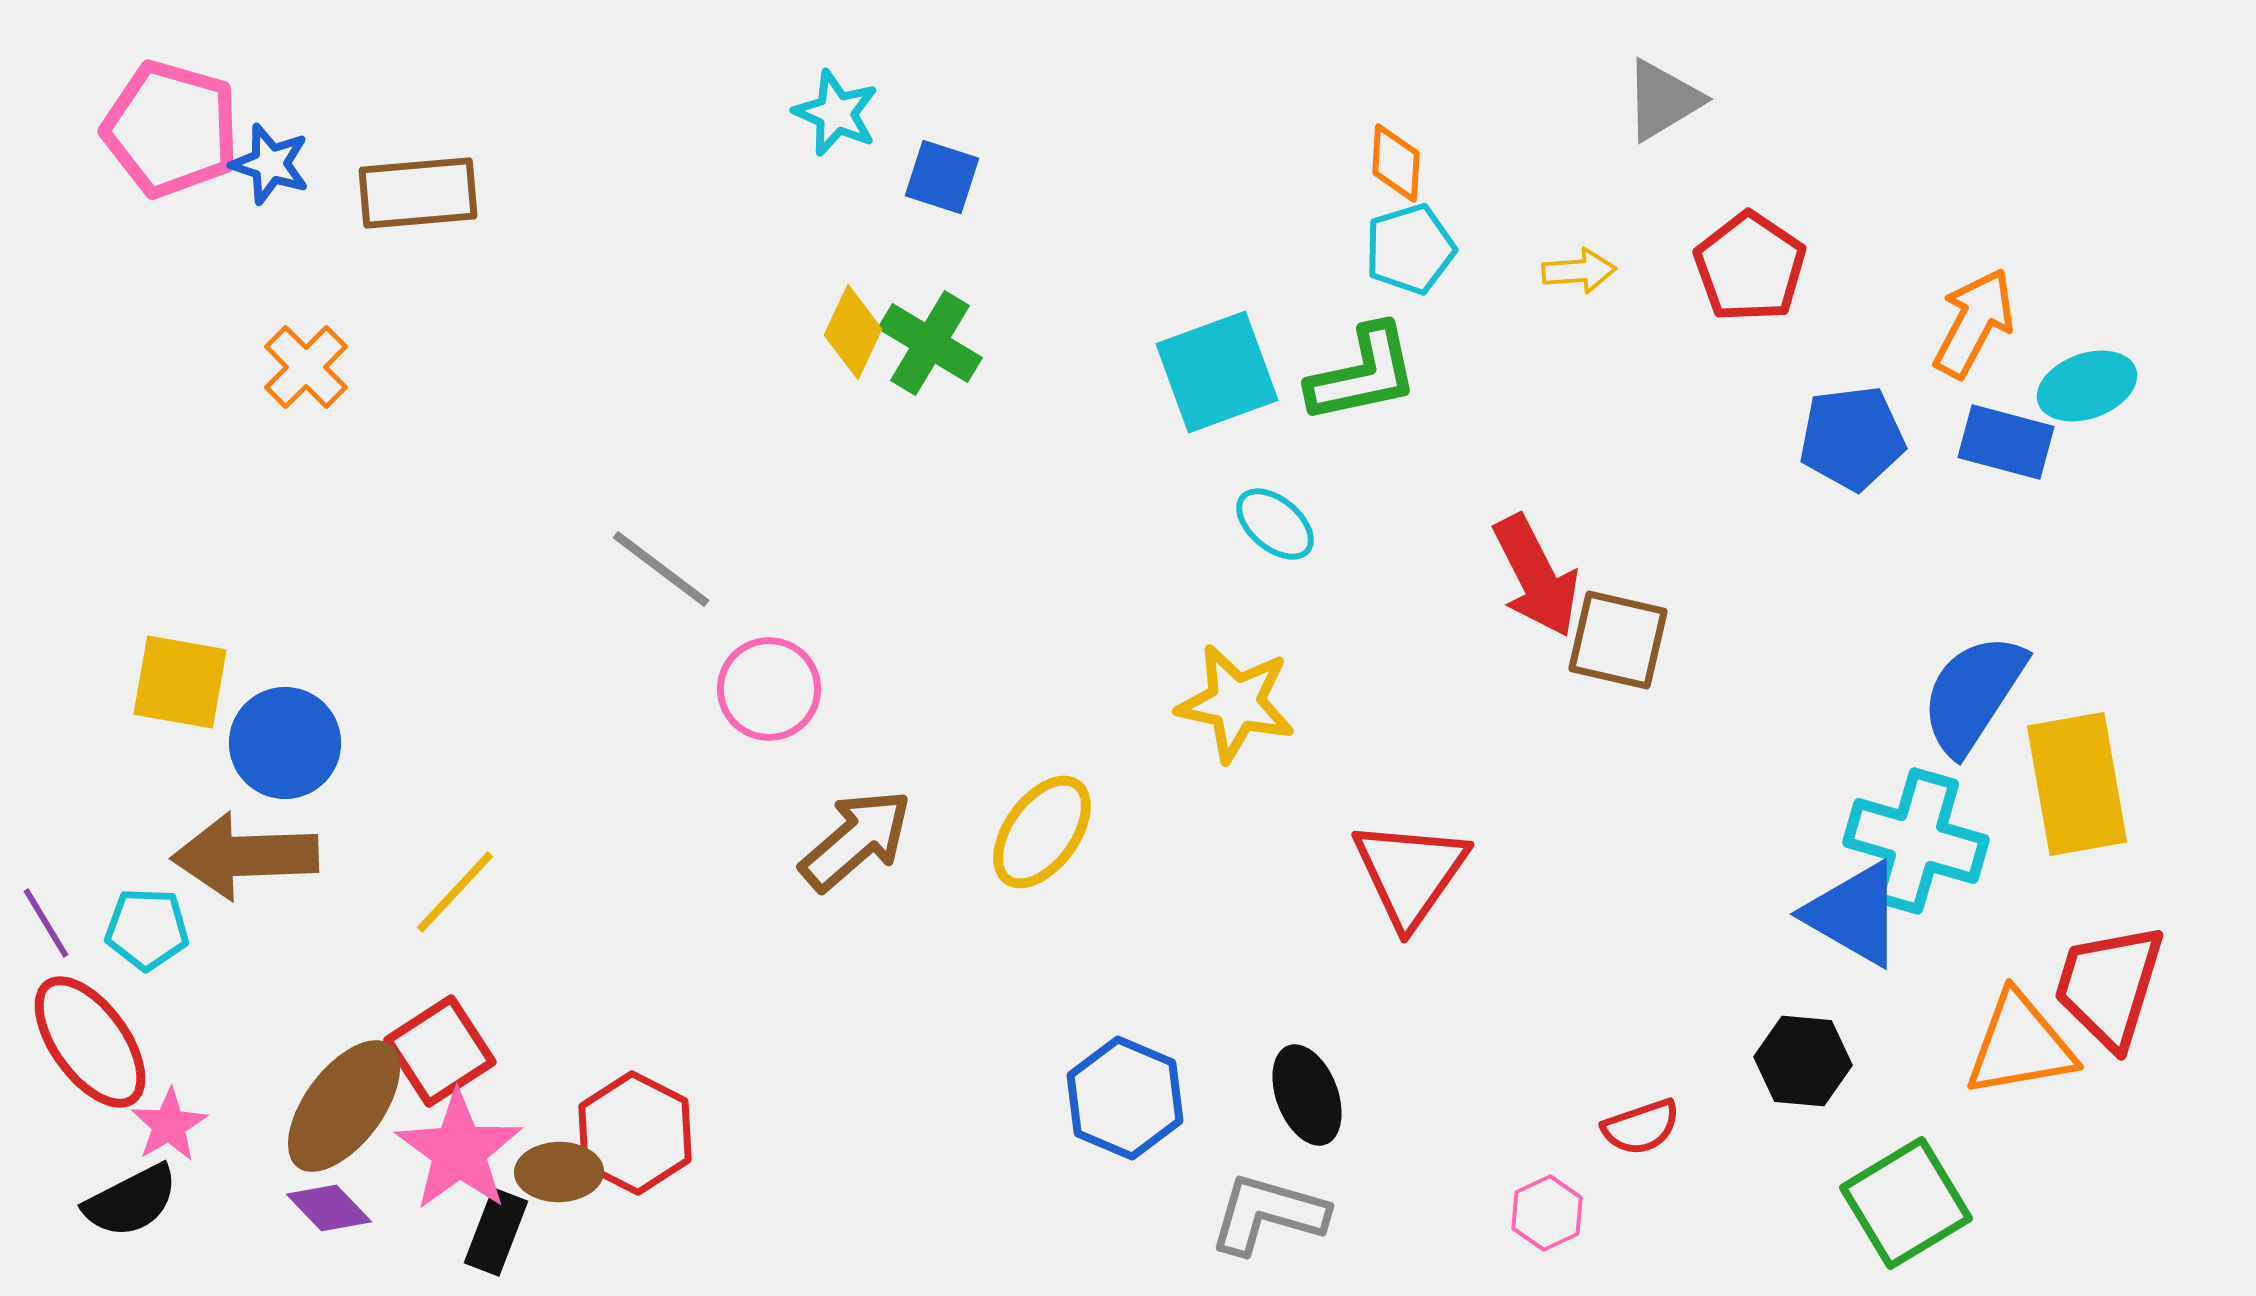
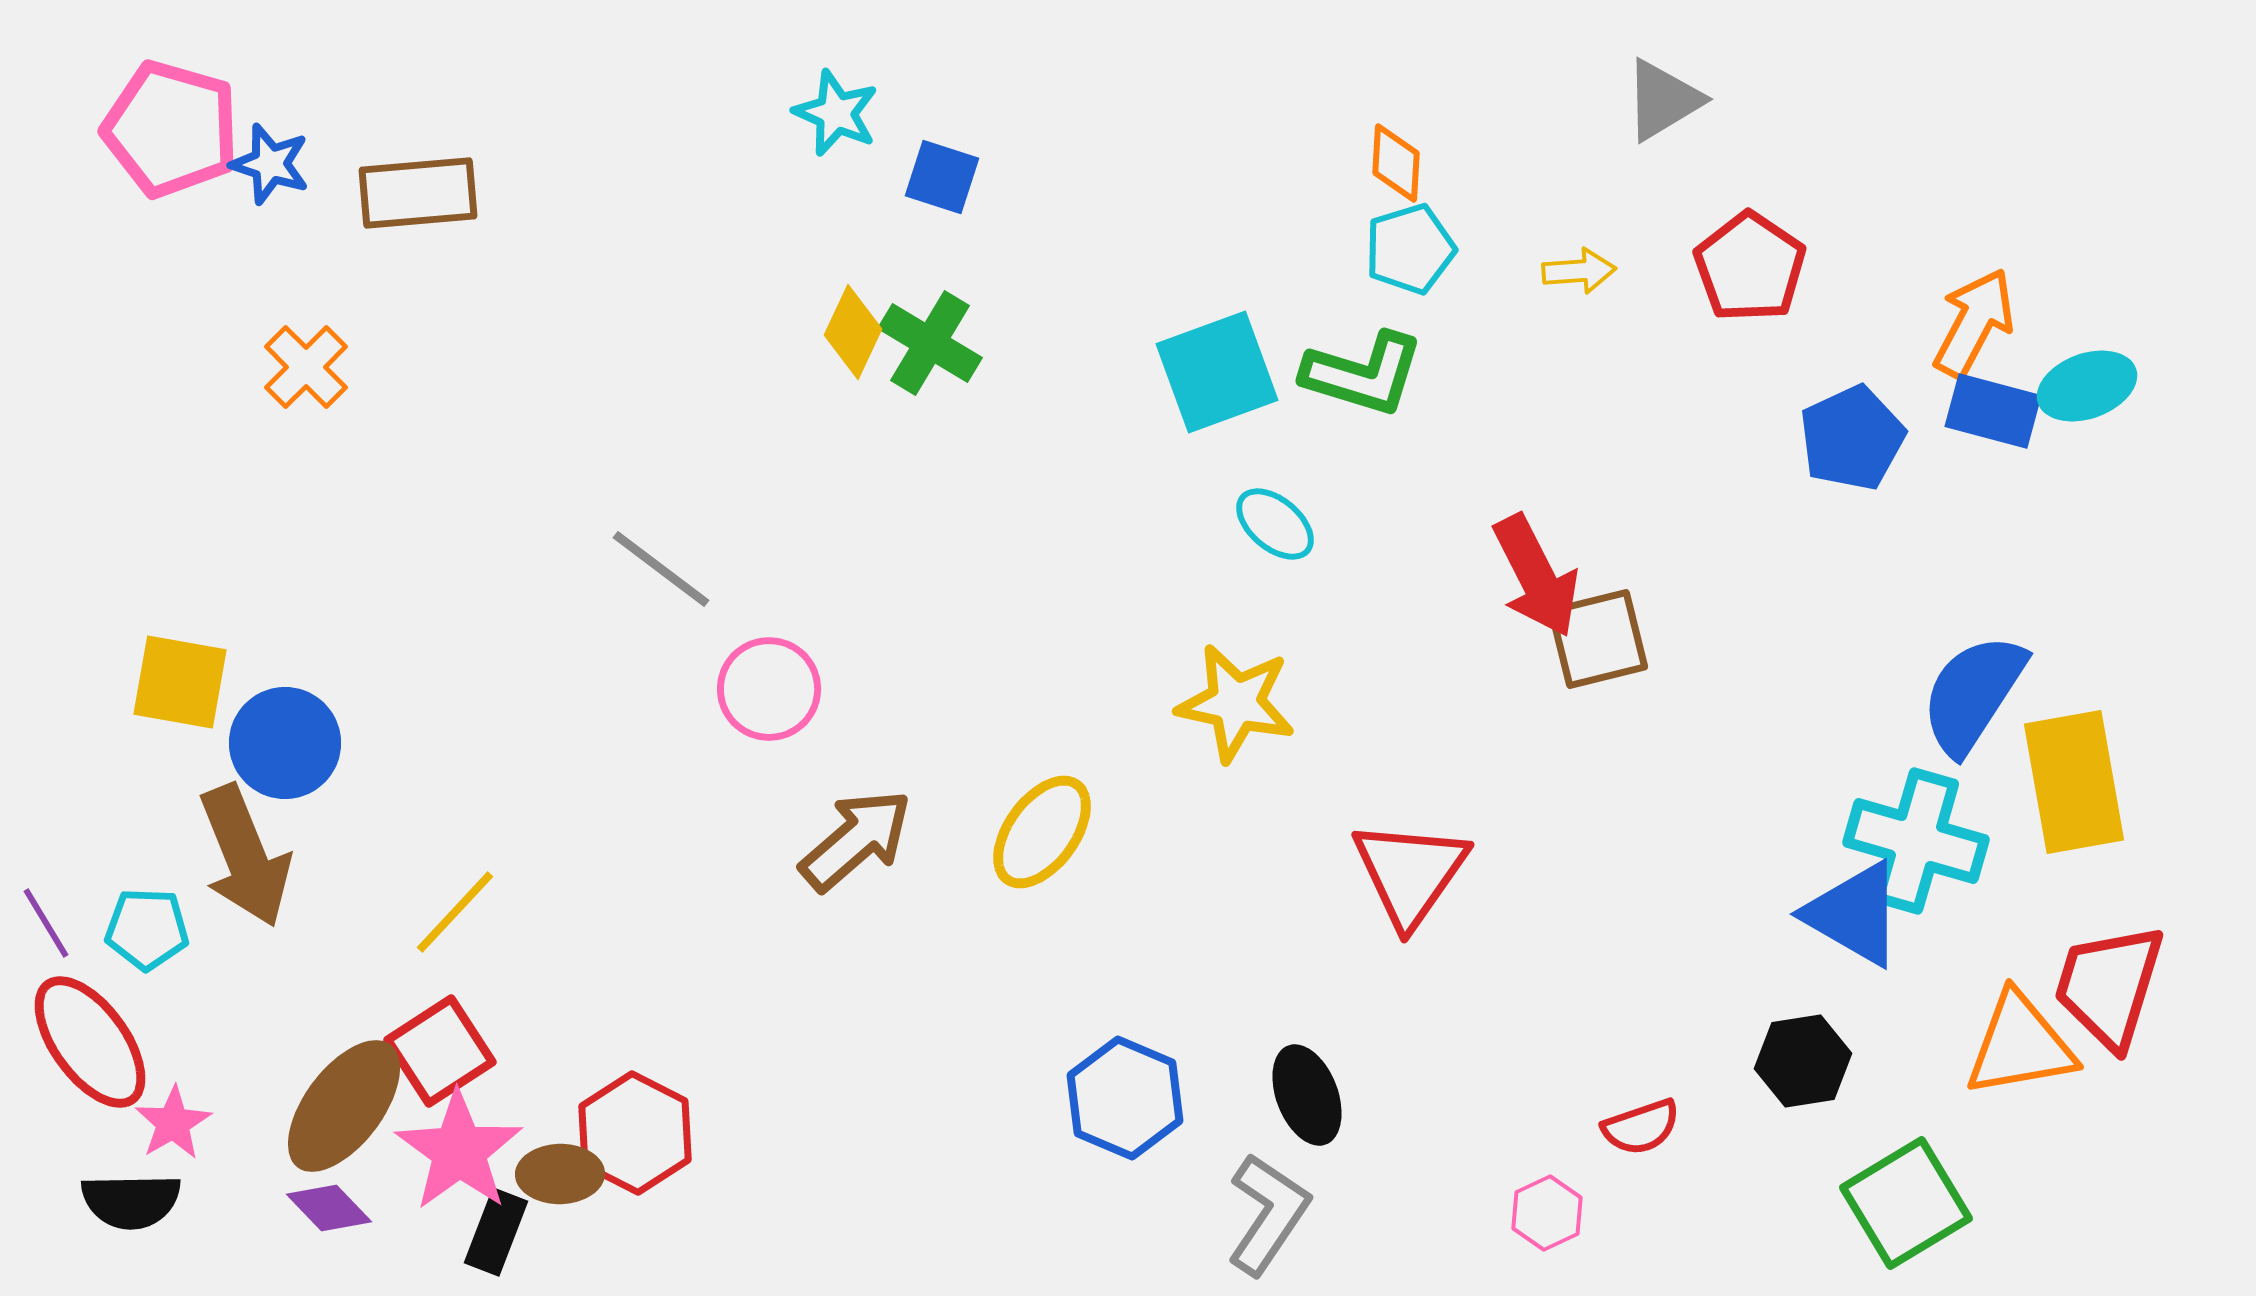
green L-shape at (1363, 374): rotated 29 degrees clockwise
blue pentagon at (1852, 438): rotated 18 degrees counterclockwise
blue rectangle at (2006, 442): moved 13 px left, 31 px up
brown square at (1618, 640): moved 20 px left, 1 px up; rotated 27 degrees counterclockwise
yellow rectangle at (2077, 784): moved 3 px left, 2 px up
brown arrow at (245, 856): rotated 110 degrees counterclockwise
yellow line at (455, 892): moved 20 px down
black hexagon at (1803, 1061): rotated 14 degrees counterclockwise
pink star at (169, 1125): moved 4 px right, 2 px up
brown ellipse at (559, 1172): moved 1 px right, 2 px down
black semicircle at (131, 1201): rotated 26 degrees clockwise
gray L-shape at (1268, 1214): rotated 108 degrees clockwise
